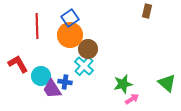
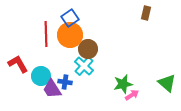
brown rectangle: moved 1 px left, 2 px down
red line: moved 9 px right, 8 px down
pink arrow: moved 4 px up
